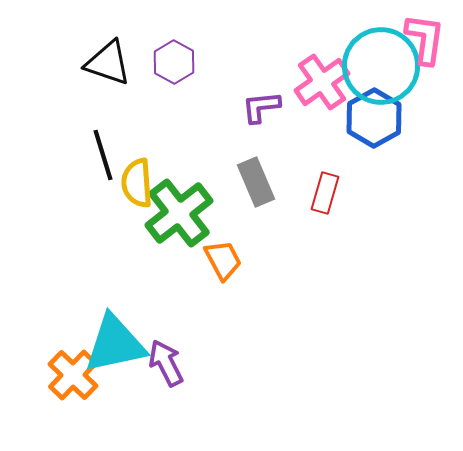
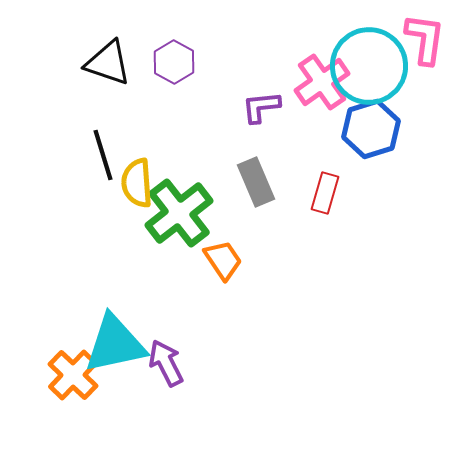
cyan circle: moved 12 px left
blue hexagon: moved 3 px left, 11 px down; rotated 12 degrees clockwise
orange trapezoid: rotated 6 degrees counterclockwise
